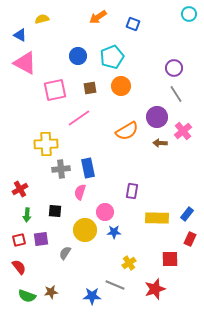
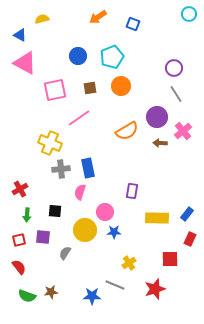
yellow cross at (46, 144): moved 4 px right, 1 px up; rotated 25 degrees clockwise
purple square at (41, 239): moved 2 px right, 2 px up; rotated 14 degrees clockwise
